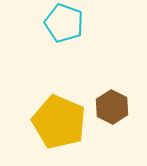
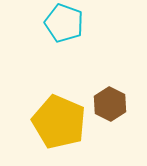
brown hexagon: moved 2 px left, 3 px up
